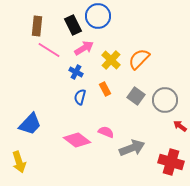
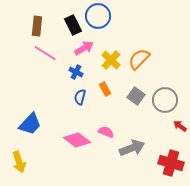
pink line: moved 4 px left, 3 px down
red cross: moved 1 px down
